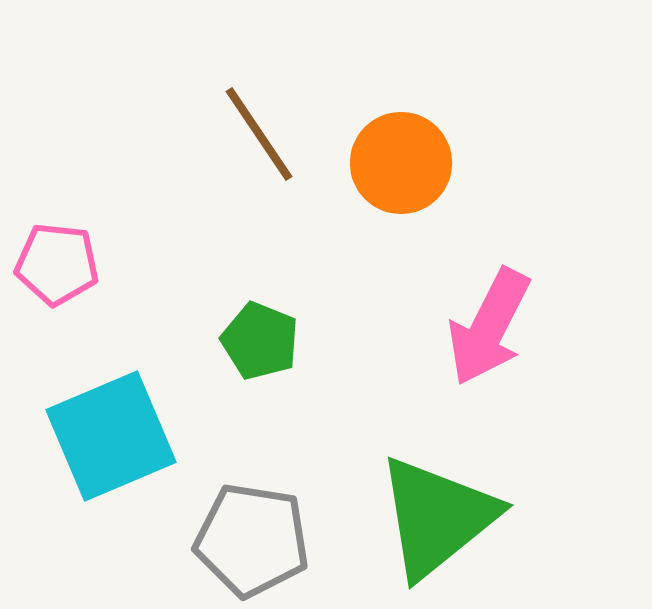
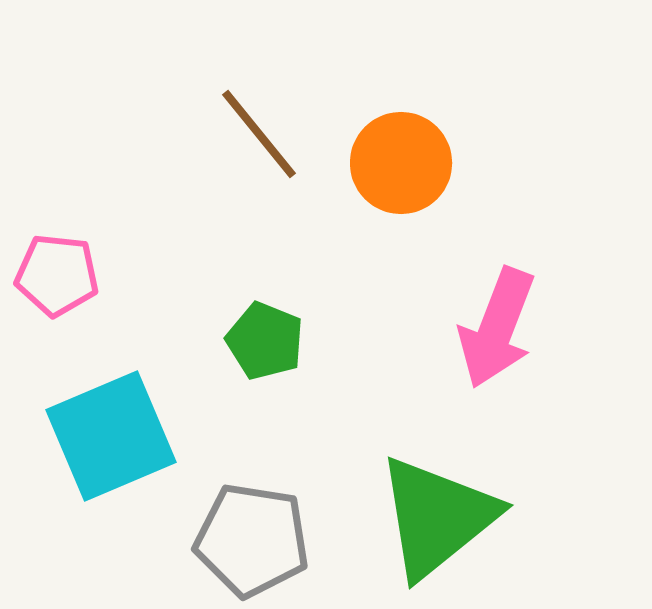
brown line: rotated 5 degrees counterclockwise
pink pentagon: moved 11 px down
pink arrow: moved 8 px right, 1 px down; rotated 6 degrees counterclockwise
green pentagon: moved 5 px right
